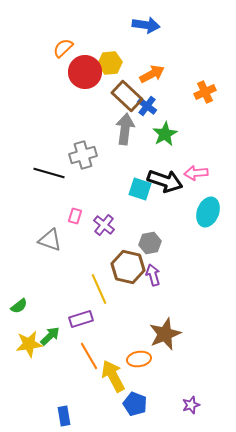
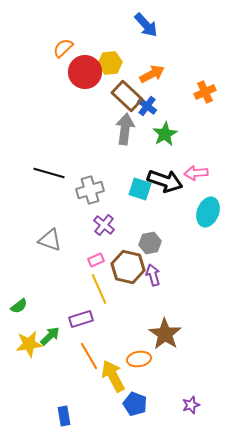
blue arrow: rotated 40 degrees clockwise
gray cross: moved 7 px right, 35 px down
pink rectangle: moved 21 px right, 44 px down; rotated 49 degrees clockwise
brown star: rotated 16 degrees counterclockwise
